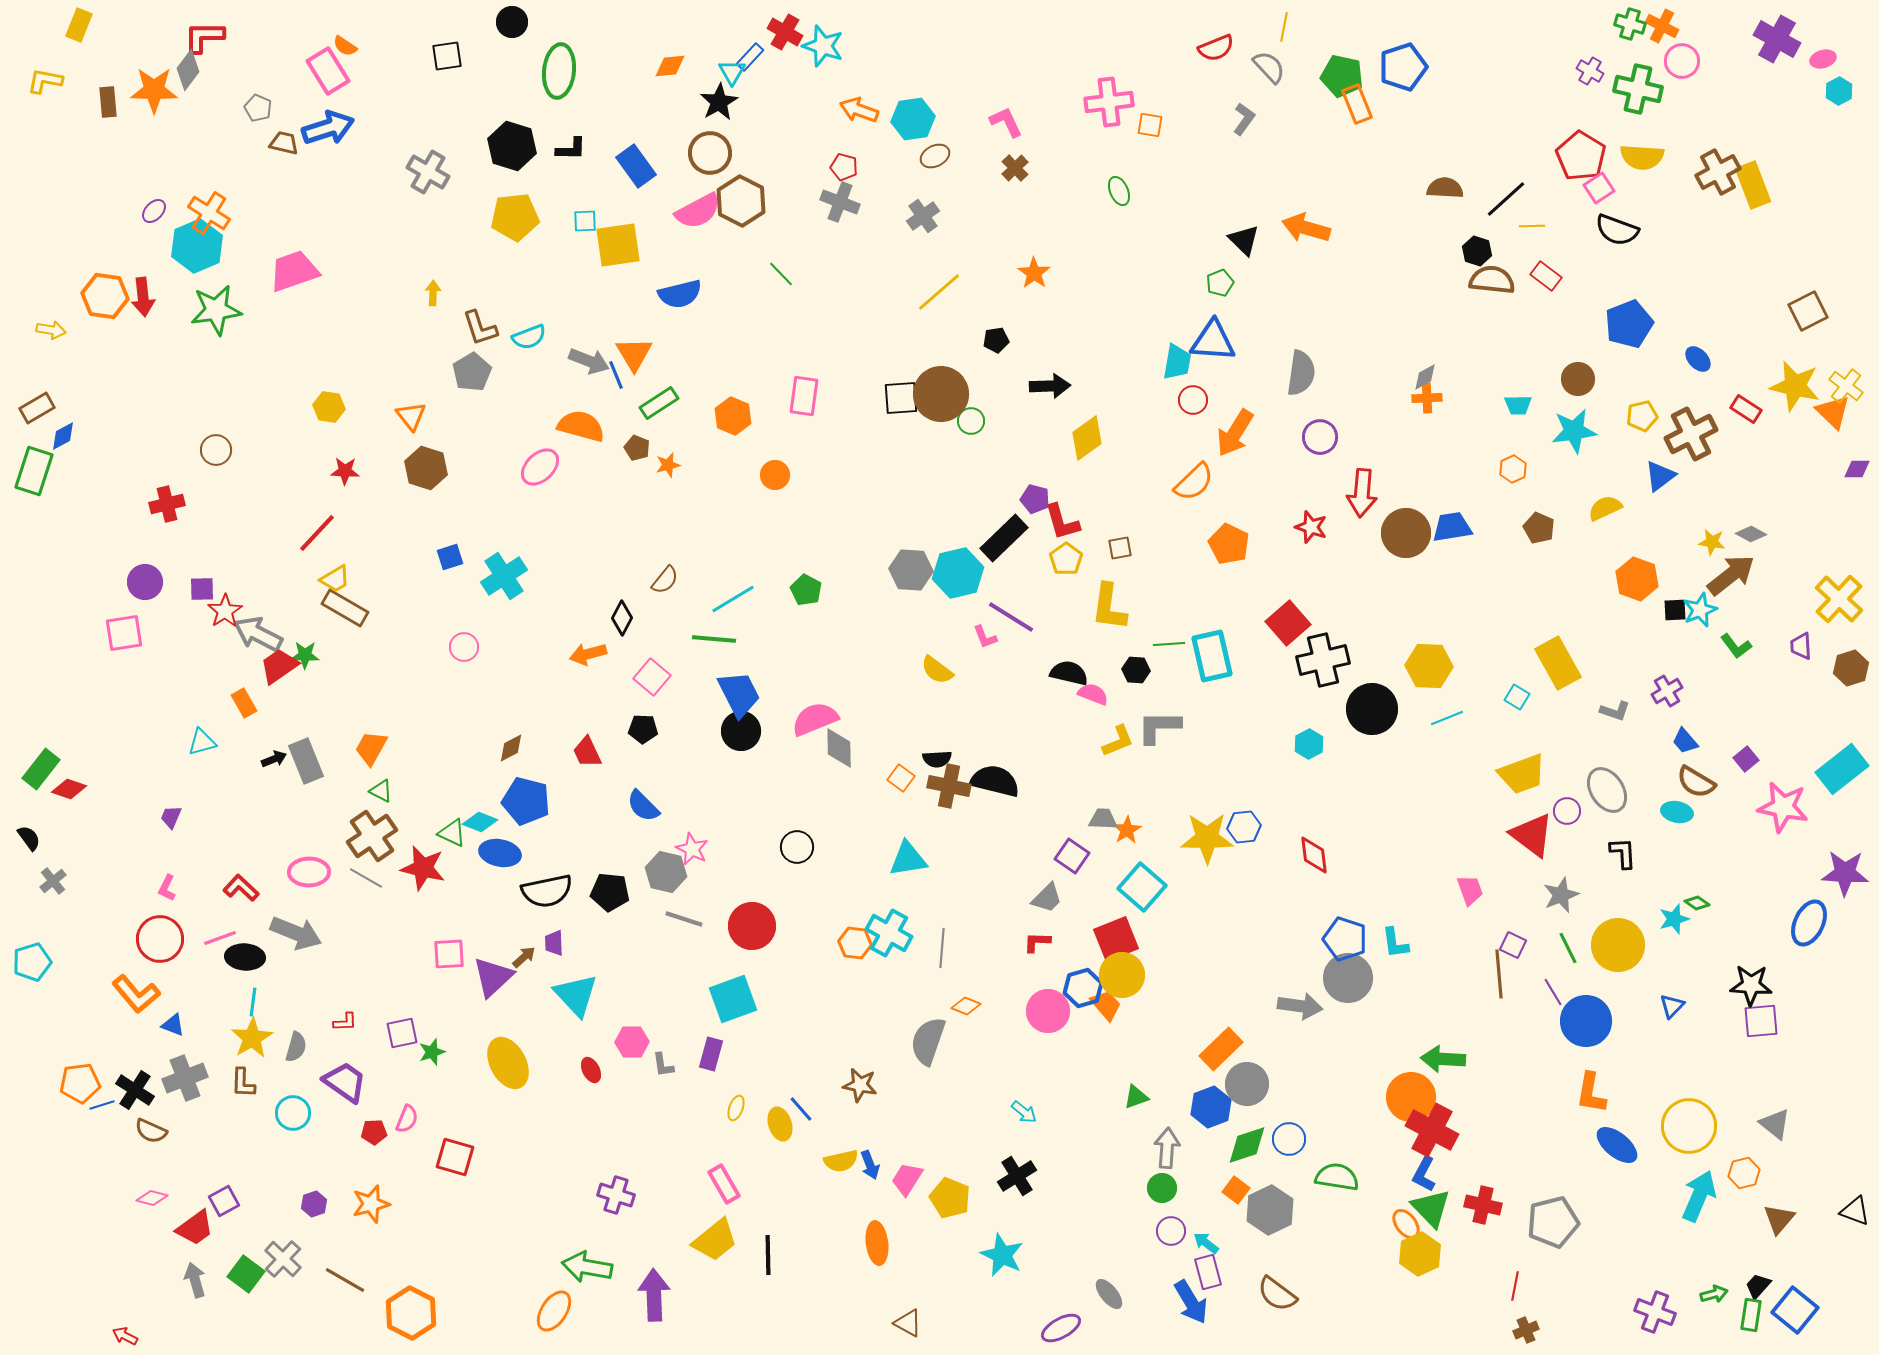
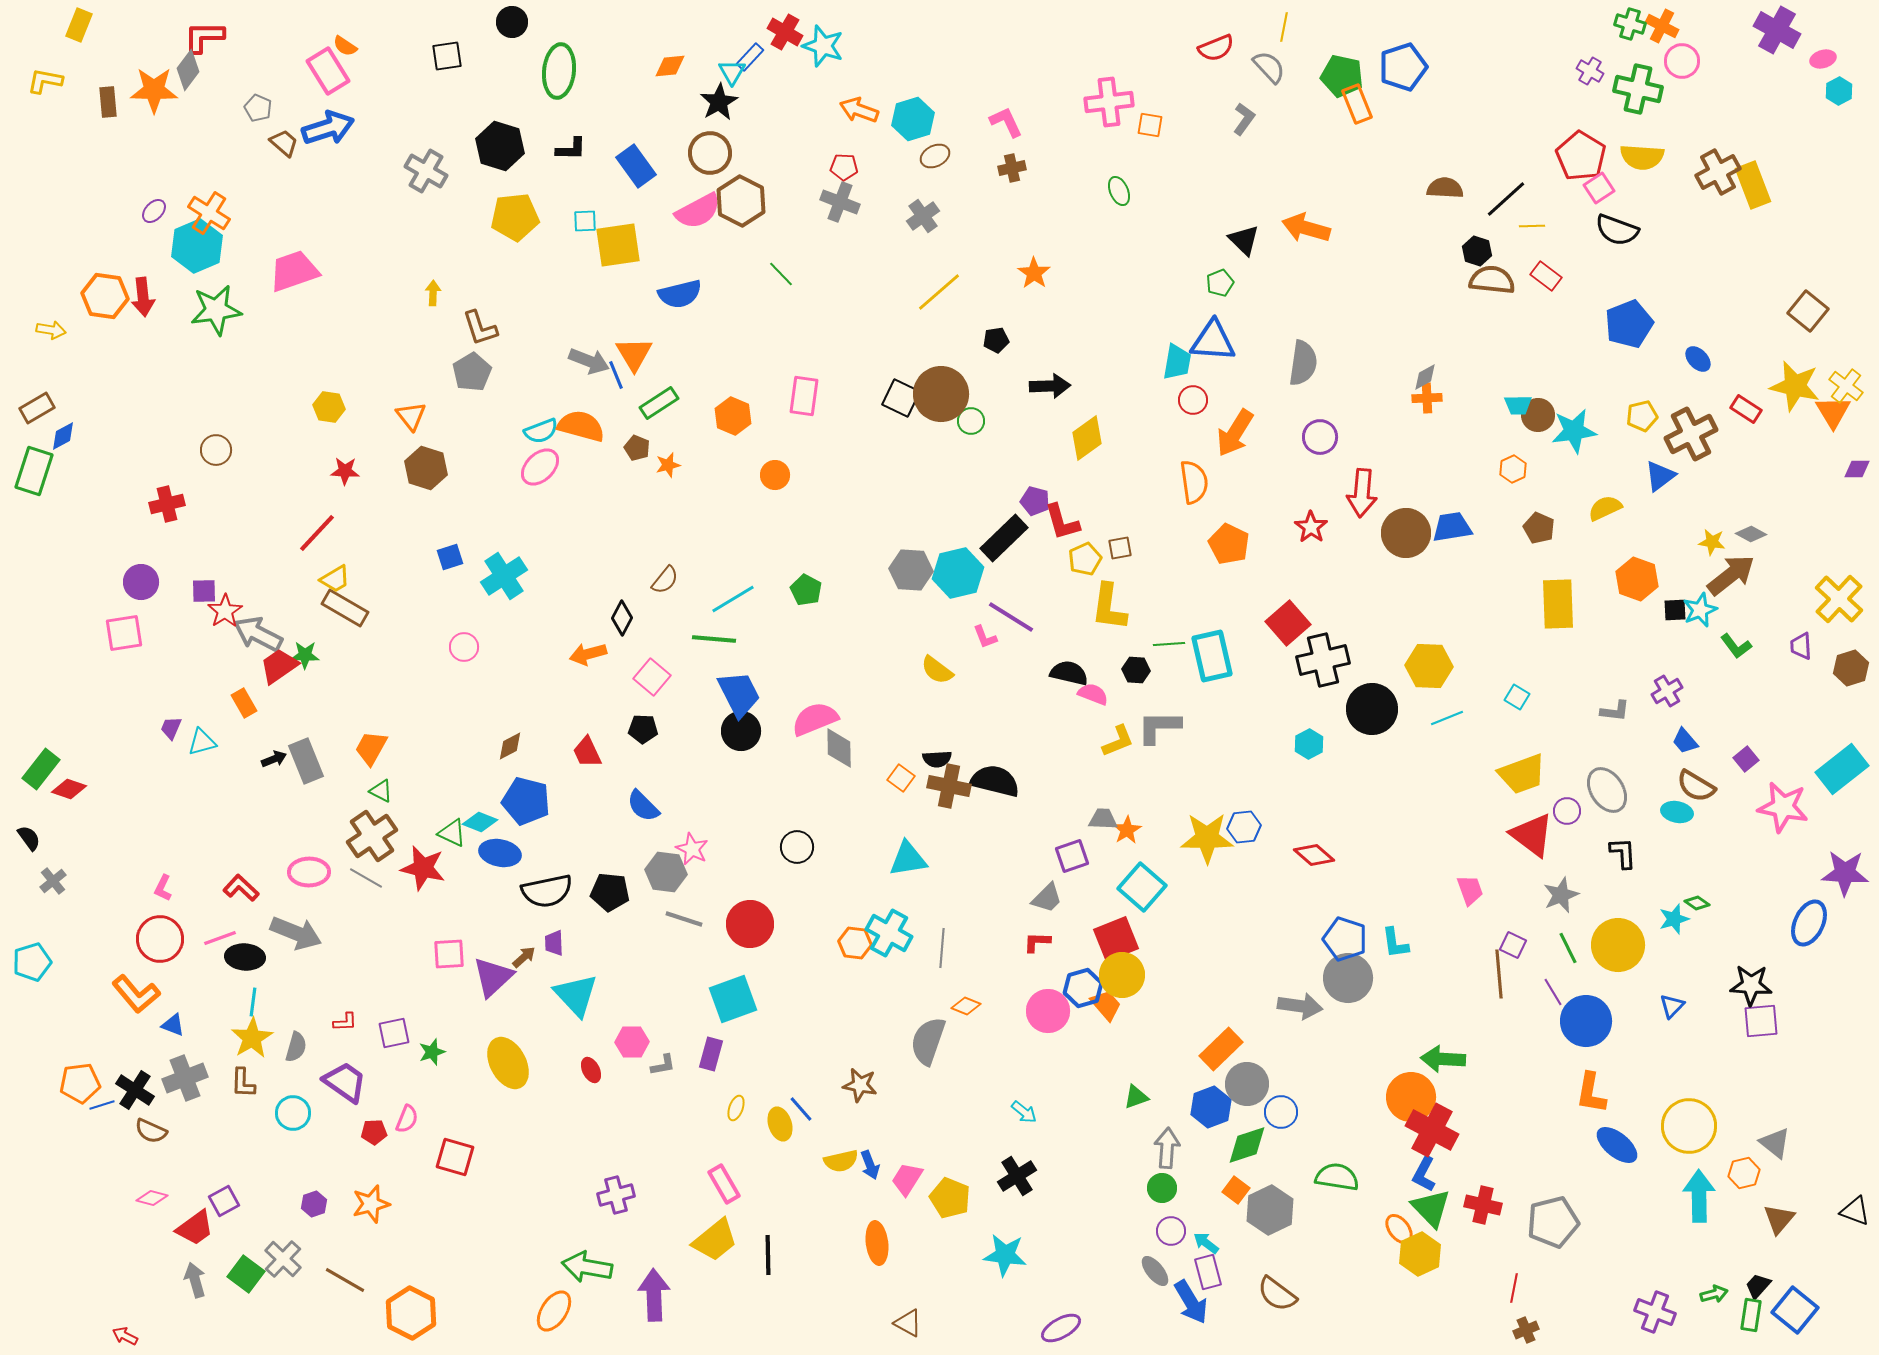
purple cross at (1777, 39): moved 9 px up
cyan hexagon at (913, 119): rotated 9 degrees counterclockwise
brown trapezoid at (284, 143): rotated 28 degrees clockwise
black hexagon at (512, 146): moved 12 px left
red pentagon at (844, 167): rotated 12 degrees counterclockwise
brown cross at (1015, 168): moved 3 px left; rotated 32 degrees clockwise
gray cross at (428, 172): moved 2 px left, 1 px up
brown square at (1808, 311): rotated 24 degrees counterclockwise
cyan semicircle at (529, 337): moved 12 px right, 94 px down
gray semicircle at (1301, 373): moved 2 px right, 10 px up
brown circle at (1578, 379): moved 40 px left, 36 px down
black square at (901, 398): rotated 30 degrees clockwise
orange triangle at (1833, 412): rotated 15 degrees clockwise
orange semicircle at (1194, 482): rotated 54 degrees counterclockwise
purple pentagon at (1035, 499): moved 2 px down
red star at (1311, 527): rotated 16 degrees clockwise
yellow pentagon at (1066, 559): moved 19 px right; rotated 12 degrees clockwise
purple circle at (145, 582): moved 4 px left
purple square at (202, 589): moved 2 px right, 2 px down
yellow rectangle at (1558, 663): moved 59 px up; rotated 27 degrees clockwise
gray L-shape at (1615, 711): rotated 12 degrees counterclockwise
brown diamond at (511, 748): moved 1 px left, 2 px up
brown semicircle at (1696, 782): moved 4 px down
purple trapezoid at (171, 817): moved 89 px up
red diamond at (1314, 855): rotated 42 degrees counterclockwise
purple square at (1072, 856): rotated 36 degrees clockwise
gray hexagon at (666, 872): rotated 6 degrees counterclockwise
pink L-shape at (167, 888): moved 4 px left
red circle at (752, 926): moved 2 px left, 2 px up
purple square at (402, 1033): moved 8 px left
gray L-shape at (663, 1065): rotated 92 degrees counterclockwise
gray triangle at (1775, 1124): moved 19 px down
blue circle at (1289, 1139): moved 8 px left, 27 px up
purple cross at (616, 1195): rotated 33 degrees counterclockwise
cyan arrow at (1699, 1196): rotated 24 degrees counterclockwise
orange ellipse at (1406, 1224): moved 7 px left, 5 px down
cyan star at (1002, 1255): moved 3 px right; rotated 18 degrees counterclockwise
red line at (1515, 1286): moved 1 px left, 2 px down
gray ellipse at (1109, 1294): moved 46 px right, 23 px up
